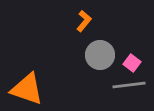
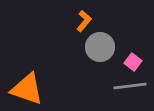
gray circle: moved 8 px up
pink square: moved 1 px right, 1 px up
gray line: moved 1 px right, 1 px down
